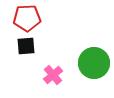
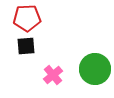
green circle: moved 1 px right, 6 px down
